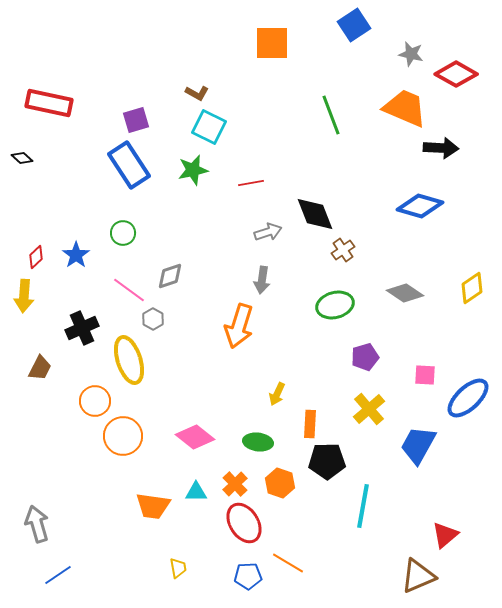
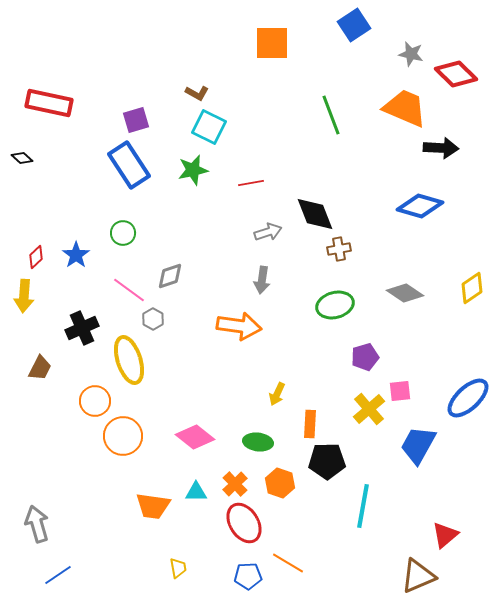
red diamond at (456, 74): rotated 15 degrees clockwise
brown cross at (343, 250): moved 4 px left, 1 px up; rotated 25 degrees clockwise
orange arrow at (239, 326): rotated 99 degrees counterclockwise
pink square at (425, 375): moved 25 px left, 16 px down; rotated 10 degrees counterclockwise
